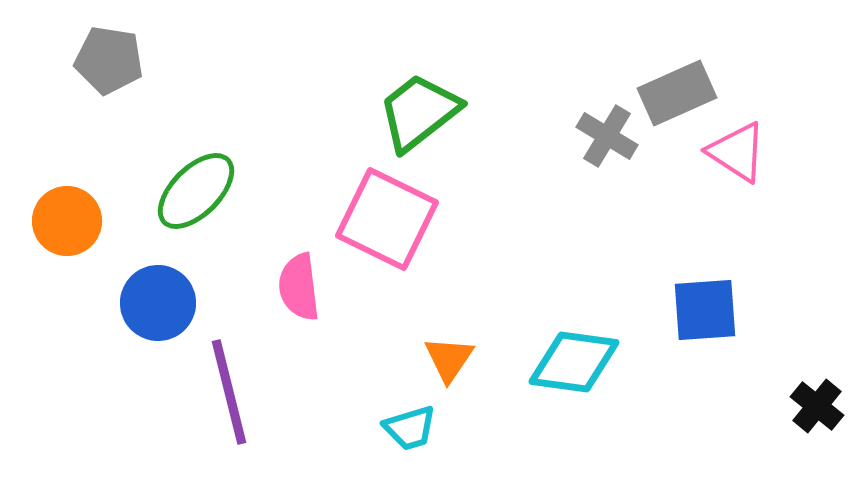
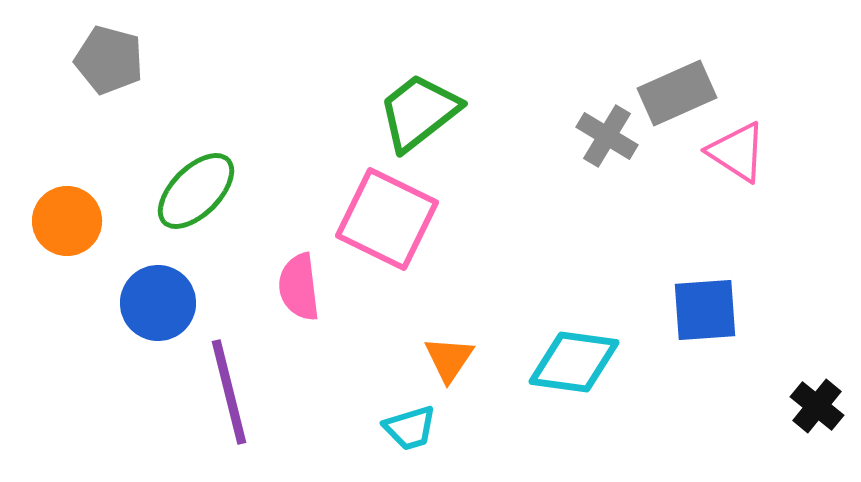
gray pentagon: rotated 6 degrees clockwise
